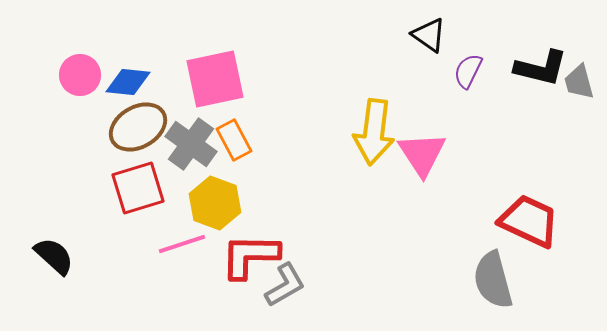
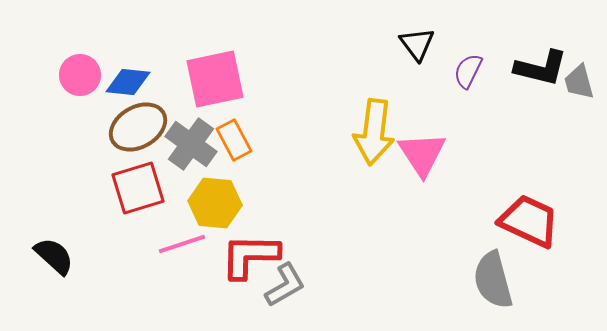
black triangle: moved 12 px left, 9 px down; rotated 18 degrees clockwise
yellow hexagon: rotated 15 degrees counterclockwise
